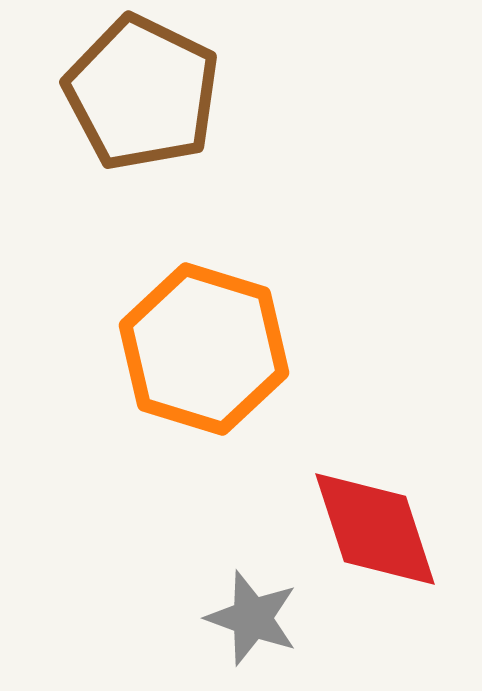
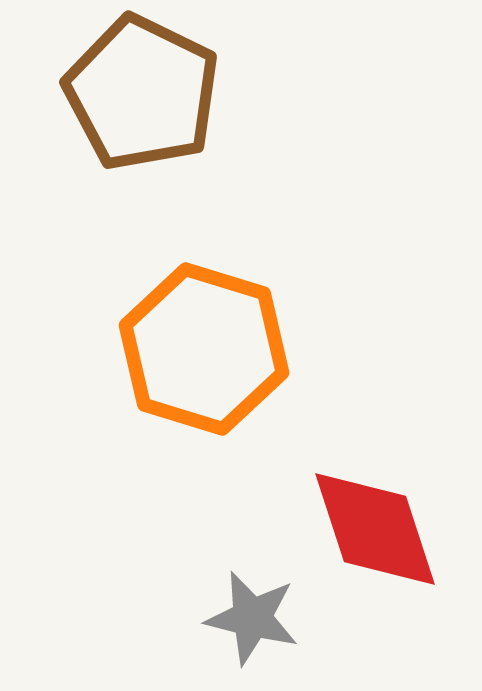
gray star: rotated 6 degrees counterclockwise
